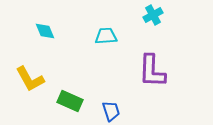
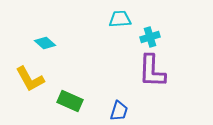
cyan cross: moved 3 px left, 22 px down; rotated 12 degrees clockwise
cyan diamond: moved 12 px down; rotated 25 degrees counterclockwise
cyan trapezoid: moved 14 px right, 17 px up
blue trapezoid: moved 8 px right; rotated 35 degrees clockwise
